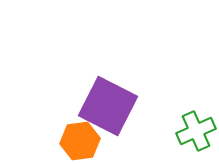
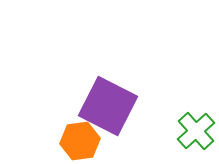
green cross: rotated 18 degrees counterclockwise
